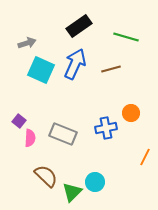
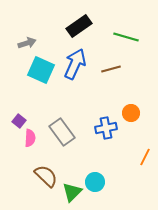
gray rectangle: moved 1 px left, 2 px up; rotated 32 degrees clockwise
